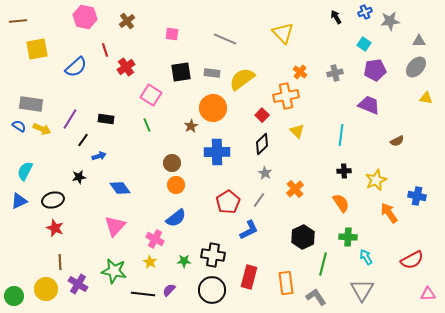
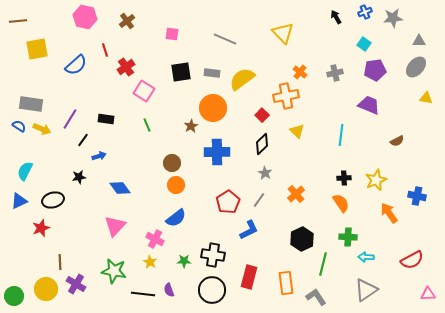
gray star at (390, 21): moved 3 px right, 3 px up
blue semicircle at (76, 67): moved 2 px up
pink square at (151, 95): moved 7 px left, 4 px up
black cross at (344, 171): moved 7 px down
orange cross at (295, 189): moved 1 px right, 5 px down
red star at (55, 228): moved 14 px left; rotated 30 degrees clockwise
black hexagon at (303, 237): moved 1 px left, 2 px down
cyan arrow at (366, 257): rotated 56 degrees counterclockwise
purple cross at (78, 284): moved 2 px left
purple semicircle at (169, 290): rotated 64 degrees counterclockwise
gray triangle at (362, 290): moved 4 px right; rotated 25 degrees clockwise
